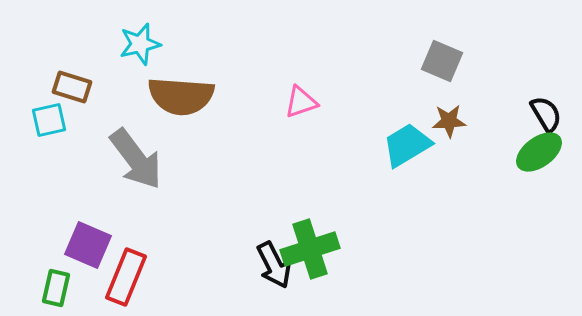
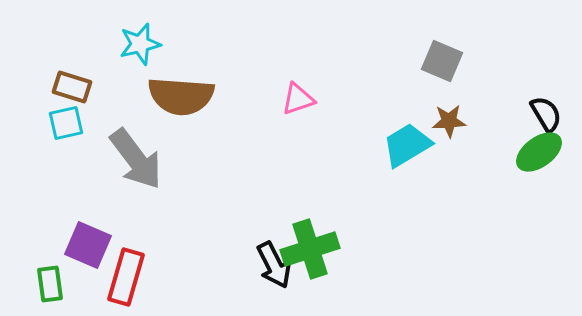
pink triangle: moved 3 px left, 3 px up
cyan square: moved 17 px right, 3 px down
red rectangle: rotated 6 degrees counterclockwise
green rectangle: moved 6 px left, 4 px up; rotated 21 degrees counterclockwise
